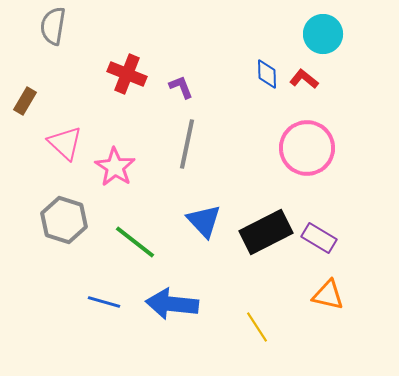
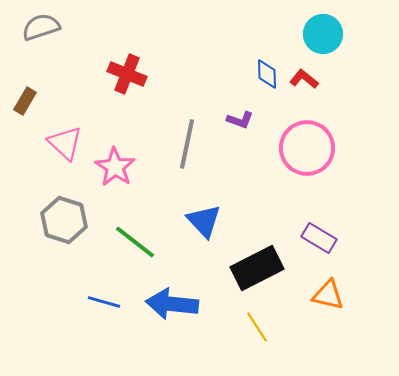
gray semicircle: moved 12 px left, 1 px down; rotated 63 degrees clockwise
purple L-shape: moved 59 px right, 33 px down; rotated 132 degrees clockwise
black rectangle: moved 9 px left, 36 px down
